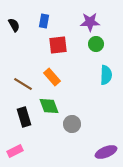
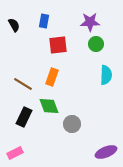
orange rectangle: rotated 60 degrees clockwise
black rectangle: rotated 42 degrees clockwise
pink rectangle: moved 2 px down
